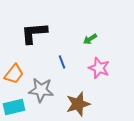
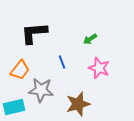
orange trapezoid: moved 6 px right, 4 px up
